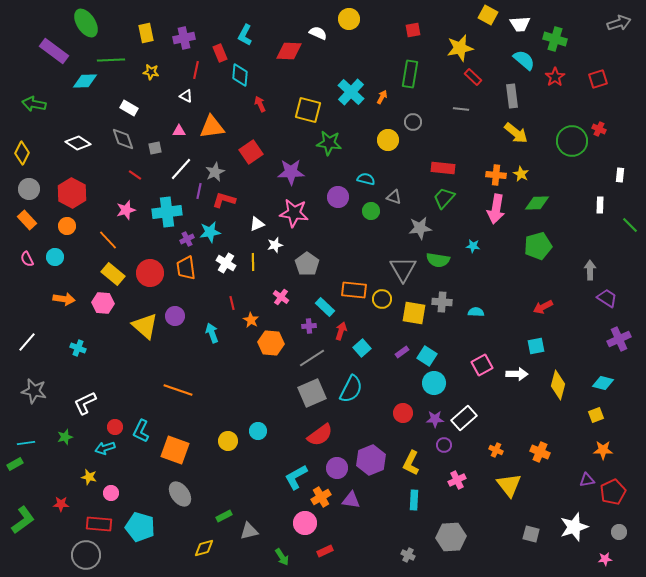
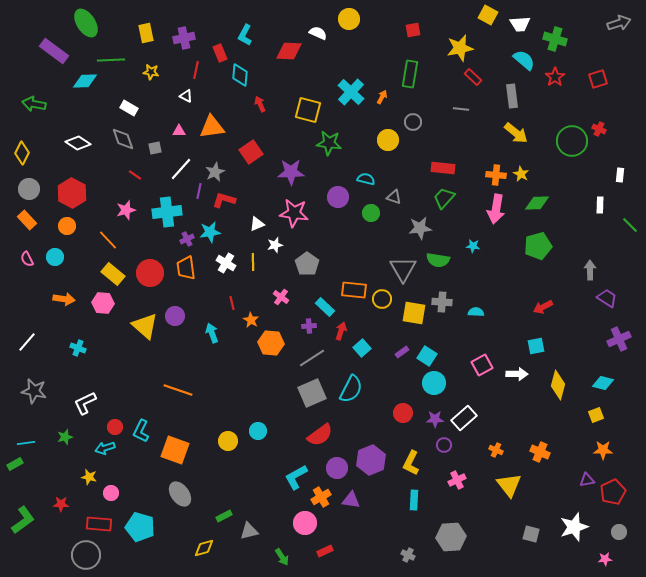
green circle at (371, 211): moved 2 px down
